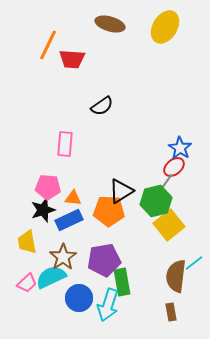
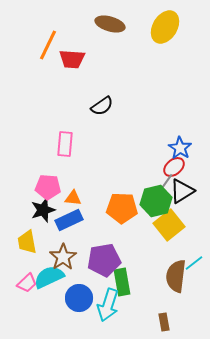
black triangle: moved 61 px right
orange pentagon: moved 13 px right, 3 px up
cyan semicircle: moved 2 px left
brown rectangle: moved 7 px left, 10 px down
